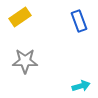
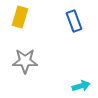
yellow rectangle: rotated 40 degrees counterclockwise
blue rectangle: moved 5 px left
